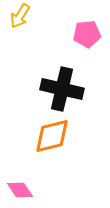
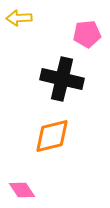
yellow arrow: moved 1 px left, 2 px down; rotated 55 degrees clockwise
black cross: moved 10 px up
pink diamond: moved 2 px right
